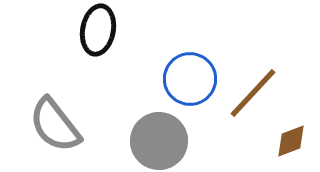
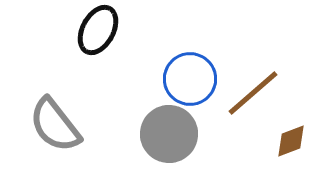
black ellipse: rotated 18 degrees clockwise
brown line: rotated 6 degrees clockwise
gray circle: moved 10 px right, 7 px up
